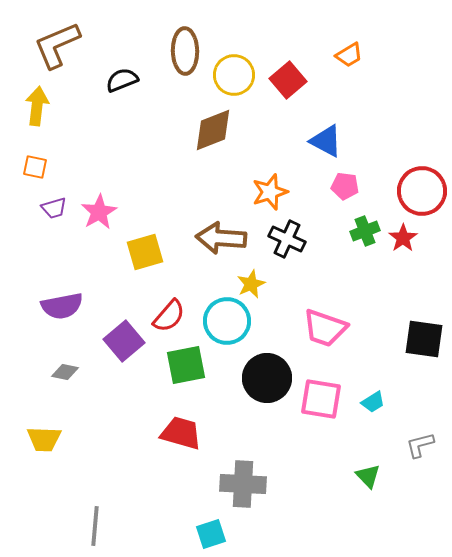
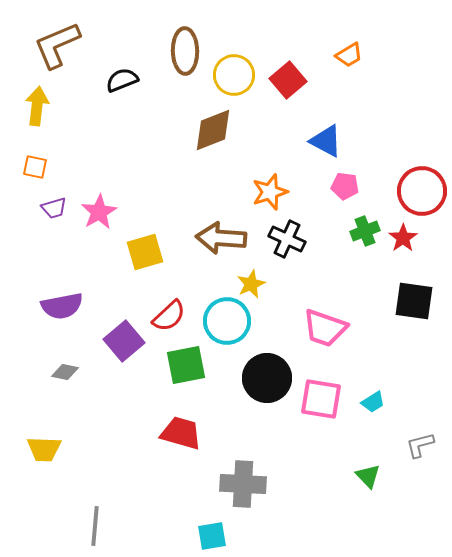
red semicircle: rotated 6 degrees clockwise
black square: moved 10 px left, 38 px up
yellow trapezoid: moved 10 px down
cyan square: moved 1 px right, 2 px down; rotated 8 degrees clockwise
